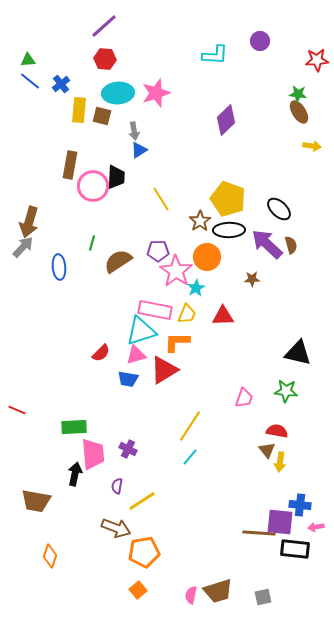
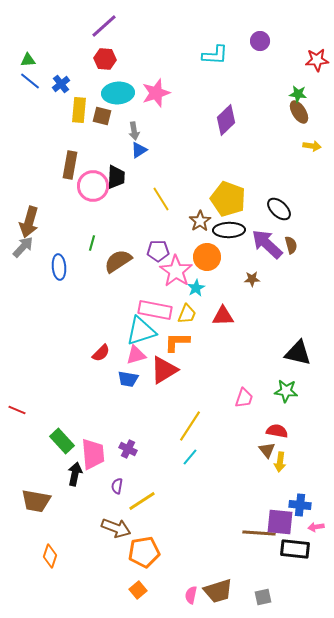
green rectangle at (74, 427): moved 12 px left, 14 px down; rotated 50 degrees clockwise
